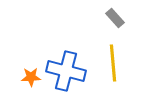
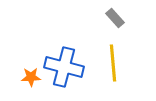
blue cross: moved 2 px left, 4 px up
